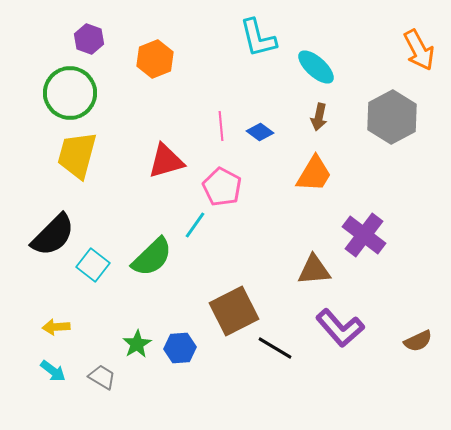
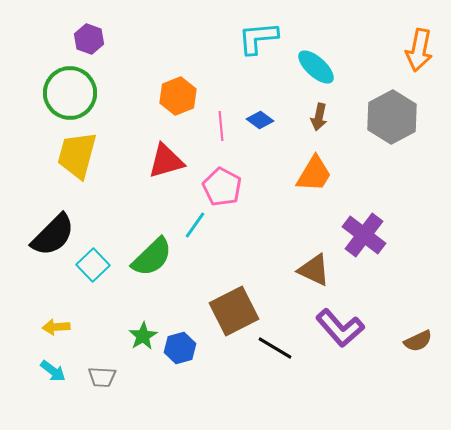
cyan L-shape: rotated 99 degrees clockwise
orange arrow: rotated 39 degrees clockwise
orange hexagon: moved 23 px right, 37 px down
blue diamond: moved 12 px up
cyan square: rotated 8 degrees clockwise
brown triangle: rotated 30 degrees clockwise
green star: moved 6 px right, 8 px up
blue hexagon: rotated 12 degrees counterclockwise
gray trapezoid: rotated 152 degrees clockwise
